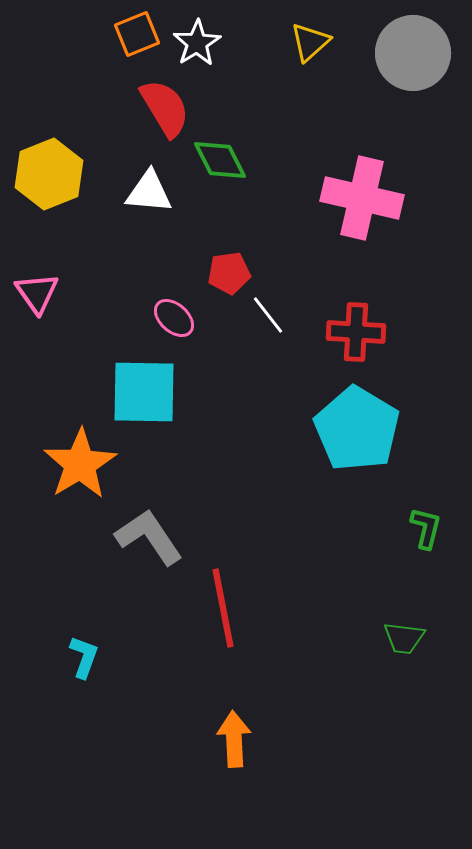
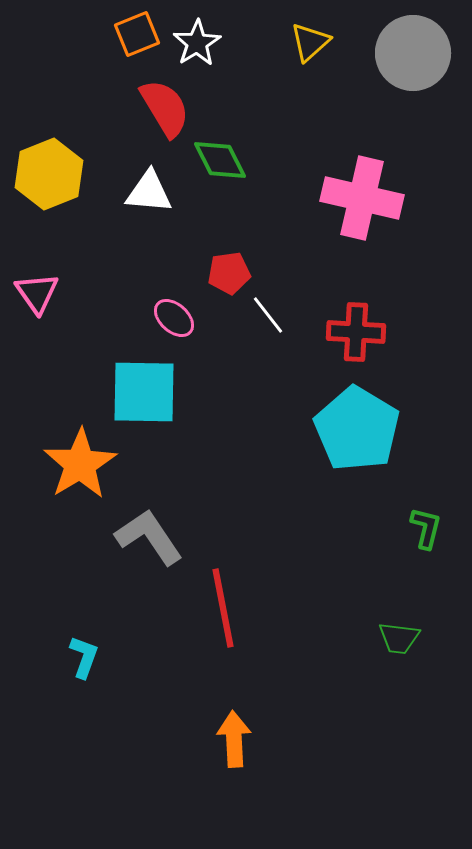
green trapezoid: moved 5 px left
